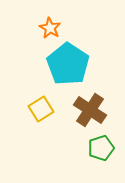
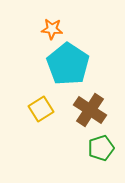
orange star: moved 2 px right, 1 px down; rotated 25 degrees counterclockwise
